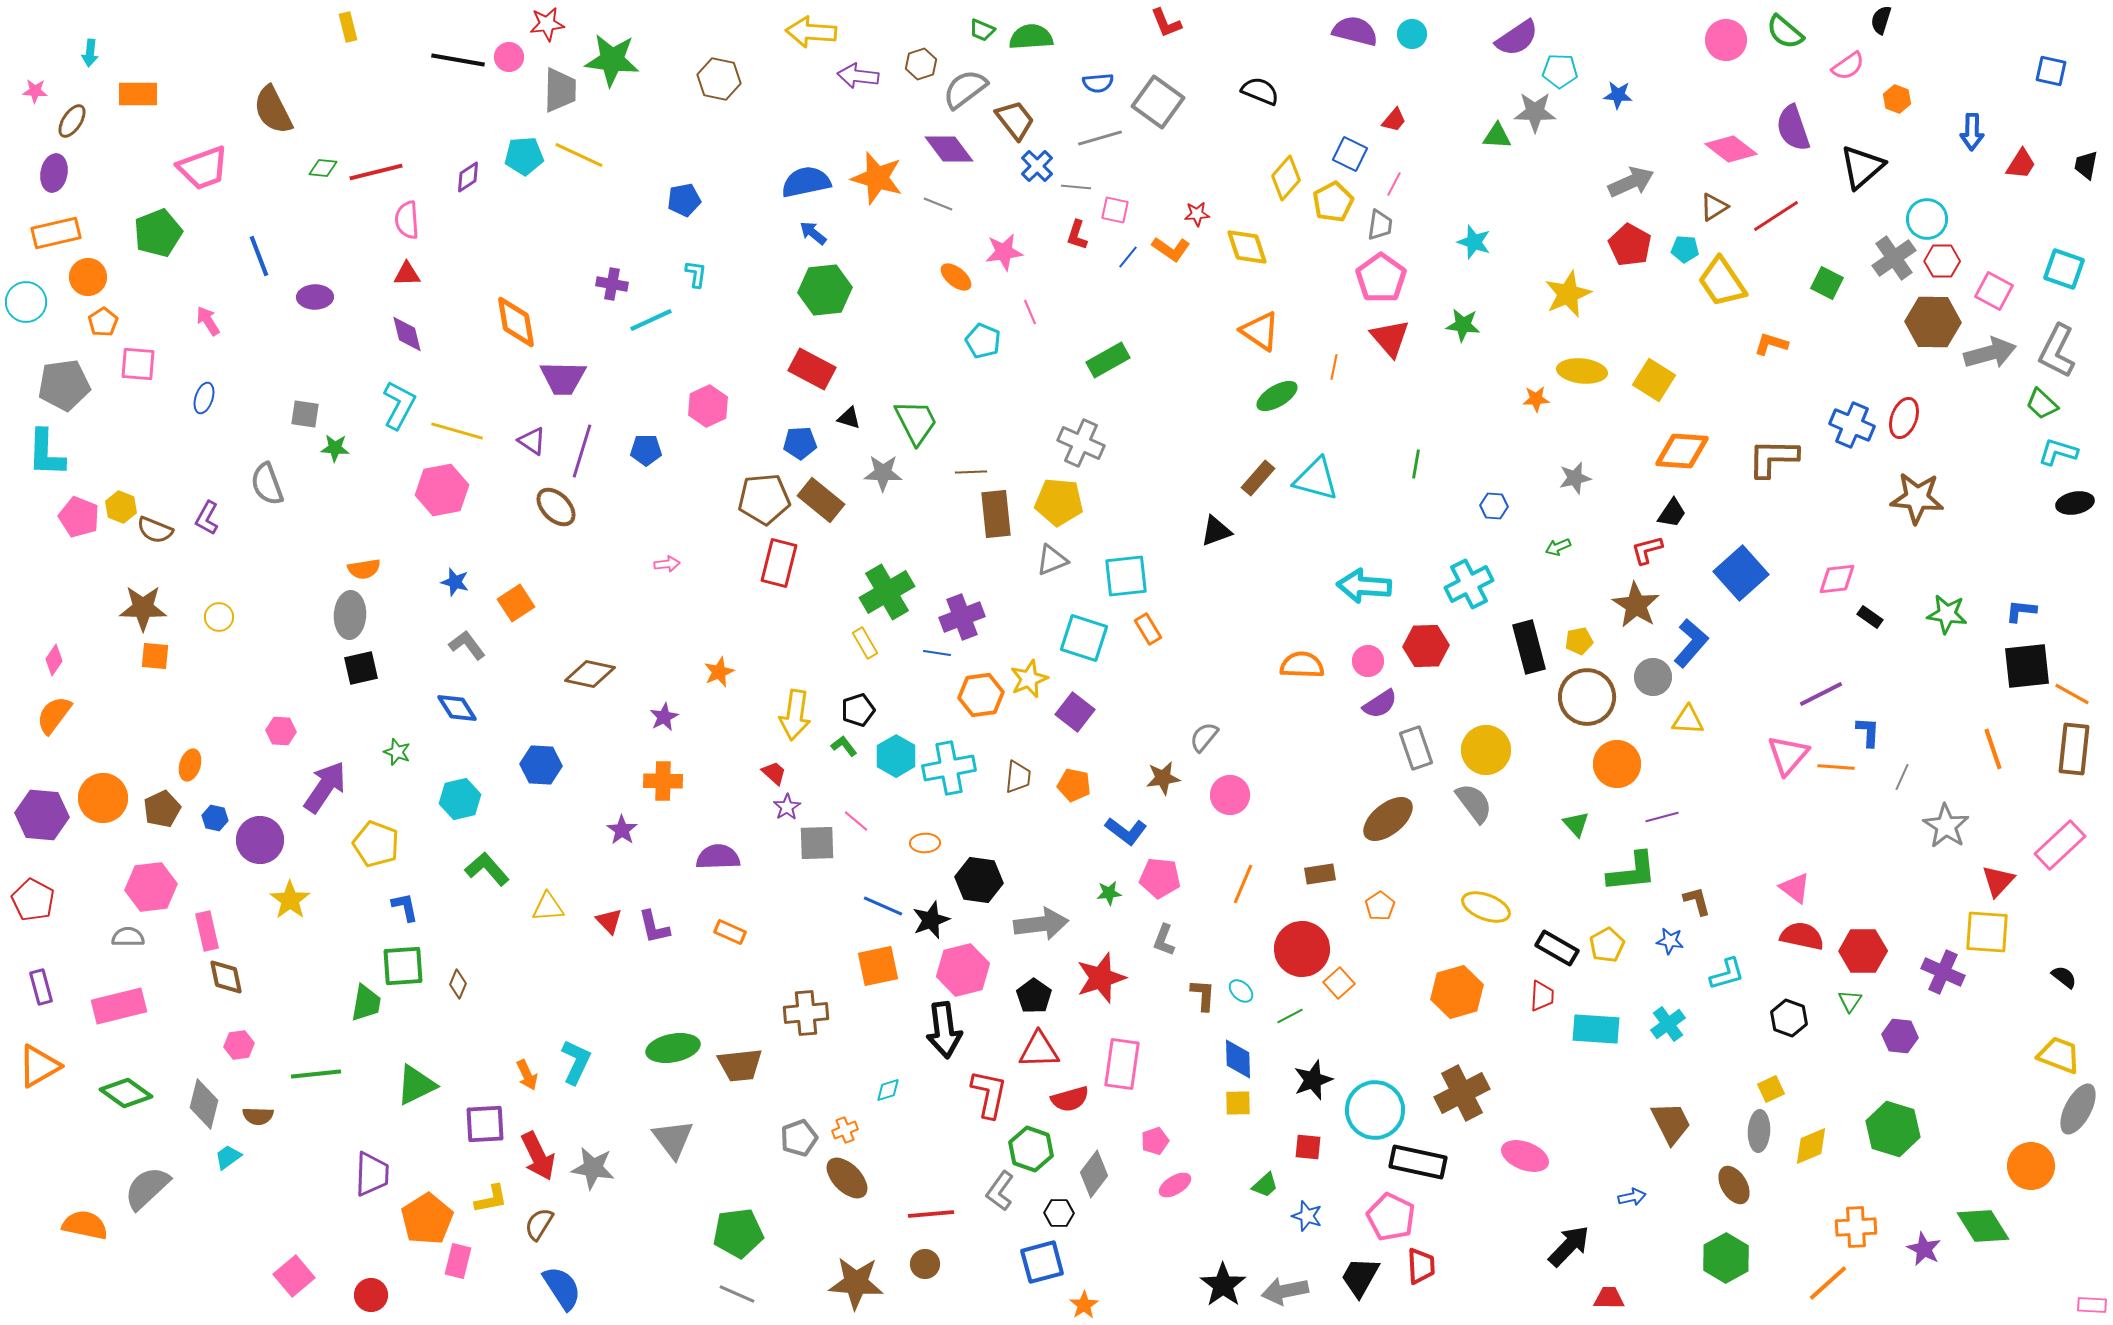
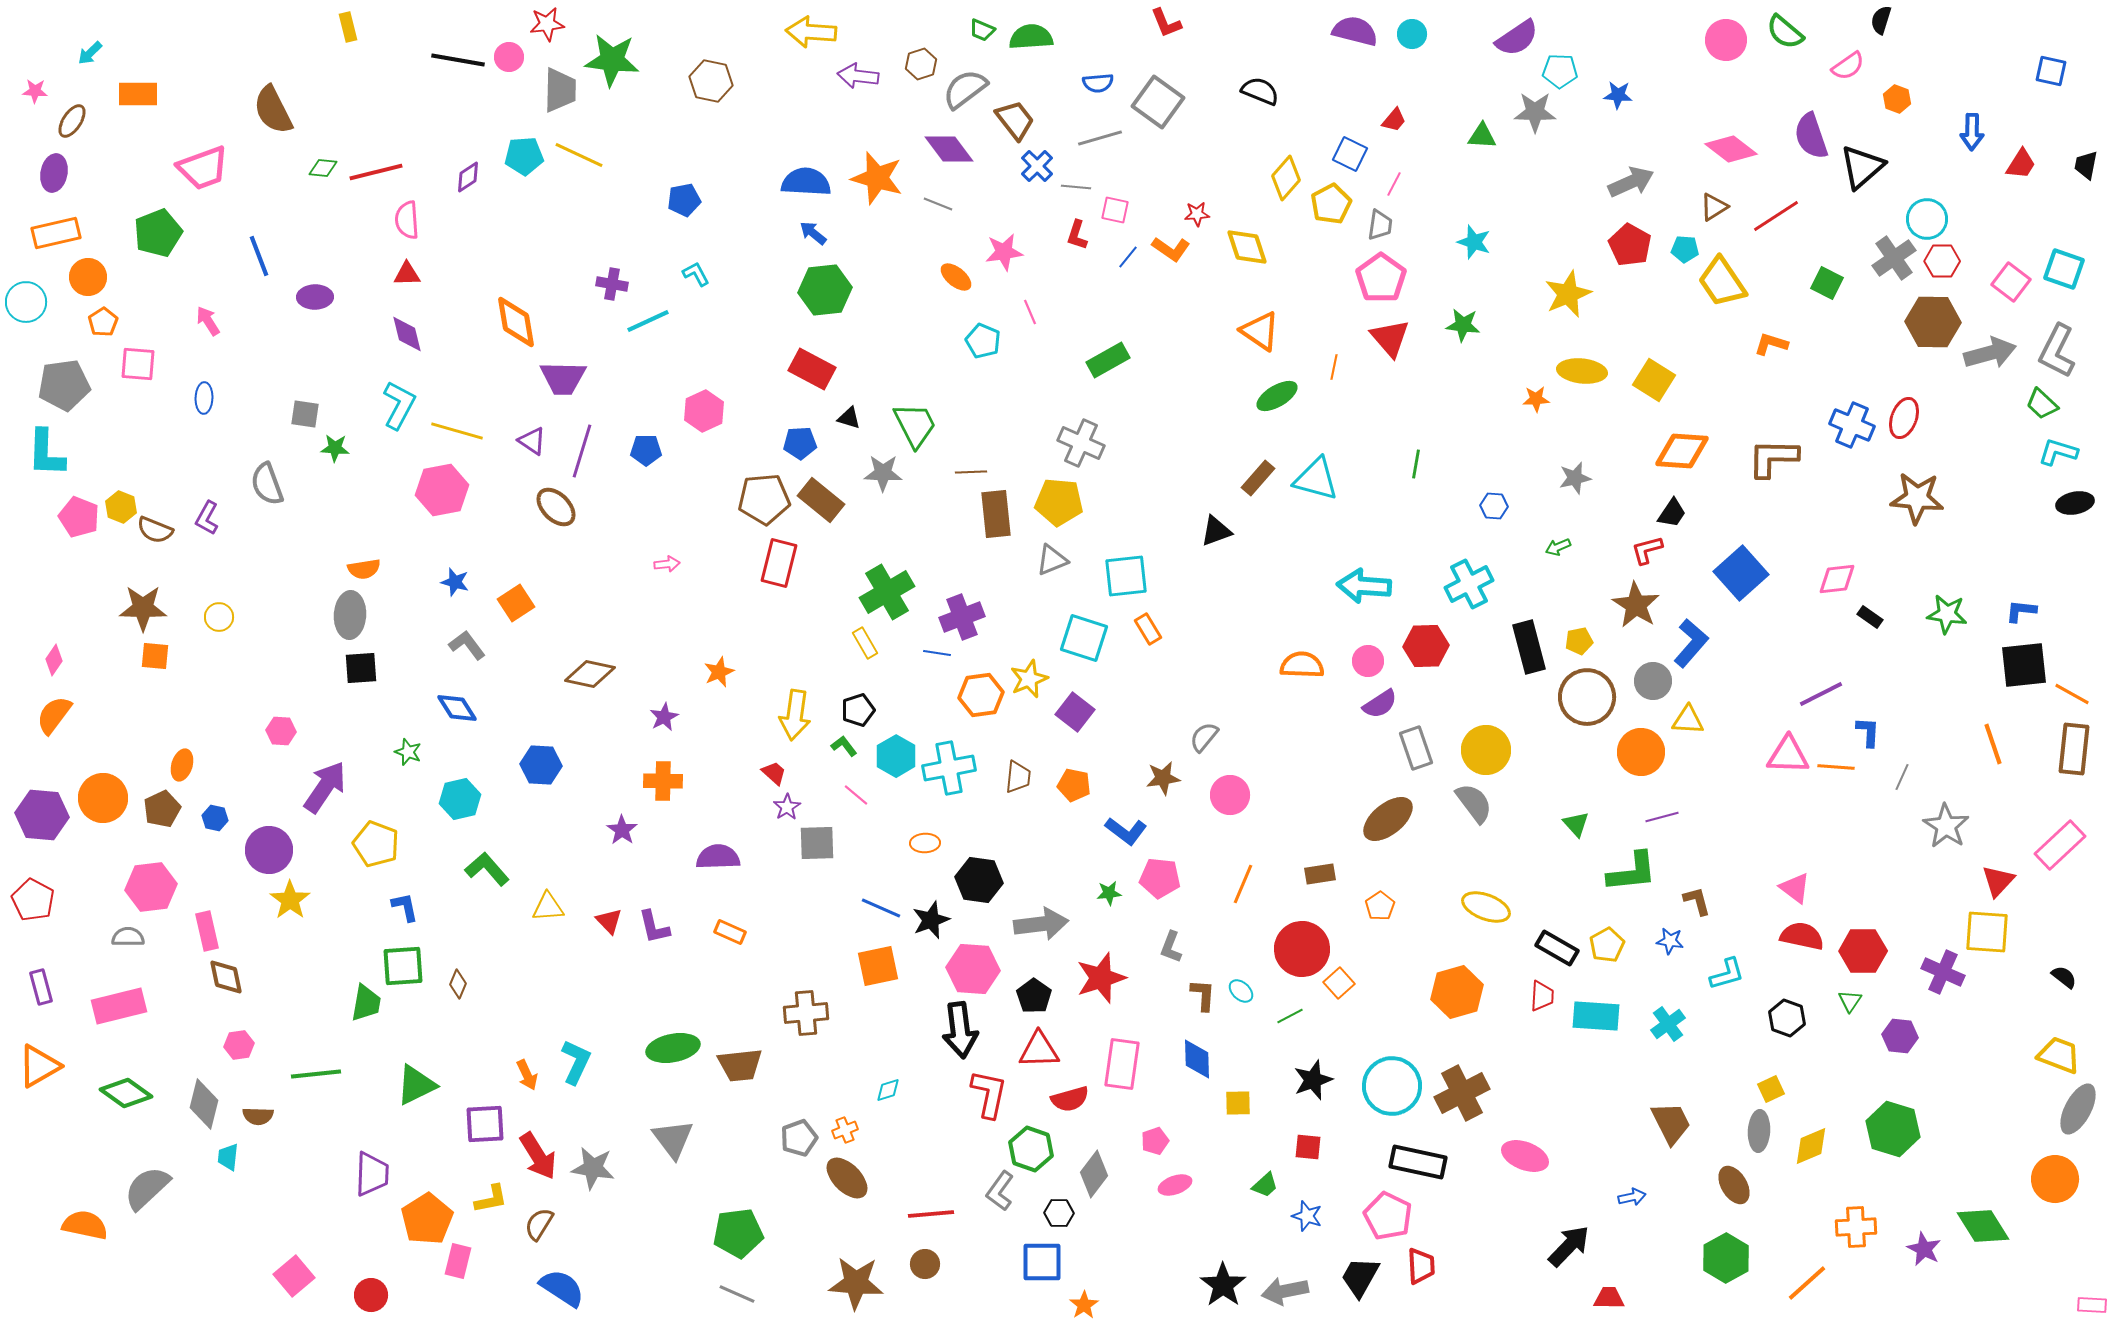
cyan arrow at (90, 53): rotated 40 degrees clockwise
brown hexagon at (719, 79): moved 8 px left, 2 px down
purple semicircle at (1793, 128): moved 18 px right, 8 px down
green triangle at (1497, 136): moved 15 px left
blue semicircle at (806, 182): rotated 15 degrees clockwise
yellow pentagon at (1333, 202): moved 2 px left, 2 px down
cyan L-shape at (696, 274): rotated 36 degrees counterclockwise
pink square at (1994, 291): moved 17 px right, 9 px up; rotated 9 degrees clockwise
cyan line at (651, 320): moved 3 px left, 1 px down
blue ellipse at (204, 398): rotated 16 degrees counterclockwise
pink hexagon at (708, 406): moved 4 px left, 5 px down
green trapezoid at (916, 422): moved 1 px left, 3 px down
black square at (2027, 666): moved 3 px left, 1 px up
black square at (361, 668): rotated 9 degrees clockwise
gray circle at (1653, 677): moved 4 px down
orange line at (1993, 749): moved 5 px up
green star at (397, 752): moved 11 px right
pink triangle at (1788, 755): rotated 51 degrees clockwise
orange circle at (1617, 764): moved 24 px right, 12 px up
orange ellipse at (190, 765): moved 8 px left
pink line at (856, 821): moved 26 px up
purple circle at (260, 840): moved 9 px right, 10 px down
blue line at (883, 906): moved 2 px left, 2 px down
gray L-shape at (1164, 940): moved 7 px right, 7 px down
pink hexagon at (963, 970): moved 10 px right, 1 px up; rotated 18 degrees clockwise
black hexagon at (1789, 1018): moved 2 px left
cyan rectangle at (1596, 1029): moved 13 px up
black arrow at (944, 1030): moved 16 px right
blue diamond at (1238, 1059): moved 41 px left
cyan circle at (1375, 1110): moved 17 px right, 24 px up
red arrow at (538, 1156): rotated 6 degrees counterclockwise
cyan trapezoid at (228, 1157): rotated 48 degrees counterclockwise
orange circle at (2031, 1166): moved 24 px right, 13 px down
pink ellipse at (1175, 1185): rotated 12 degrees clockwise
pink pentagon at (1391, 1217): moved 3 px left, 1 px up
blue square at (1042, 1262): rotated 15 degrees clockwise
orange line at (1828, 1283): moved 21 px left
blue semicircle at (562, 1288): rotated 24 degrees counterclockwise
